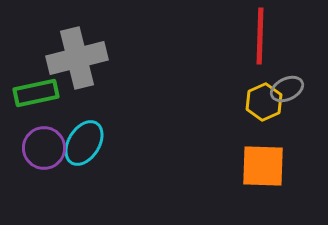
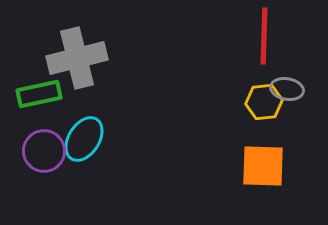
red line: moved 4 px right
gray ellipse: rotated 36 degrees clockwise
green rectangle: moved 3 px right, 1 px down
yellow hexagon: rotated 18 degrees clockwise
cyan ellipse: moved 4 px up
purple circle: moved 3 px down
